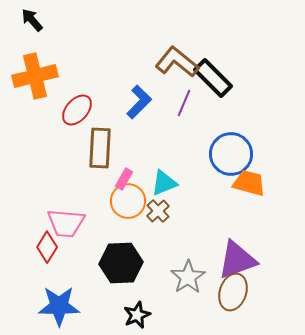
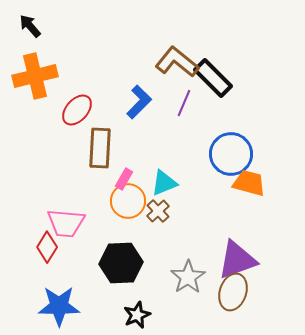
black arrow: moved 2 px left, 6 px down
